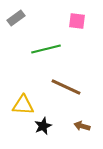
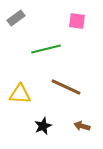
yellow triangle: moved 3 px left, 11 px up
